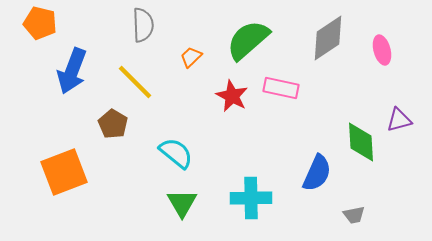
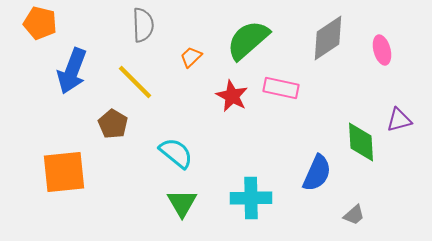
orange square: rotated 15 degrees clockwise
gray trapezoid: rotated 30 degrees counterclockwise
